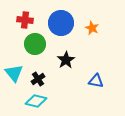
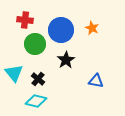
blue circle: moved 7 px down
black cross: rotated 16 degrees counterclockwise
